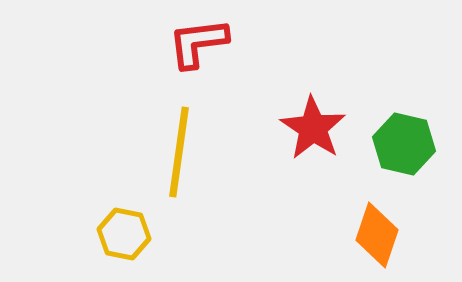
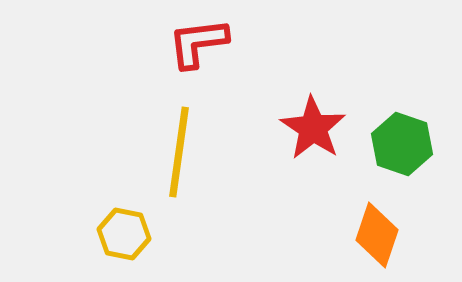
green hexagon: moved 2 px left; rotated 6 degrees clockwise
